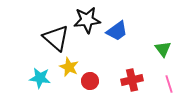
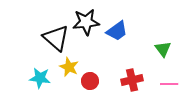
black star: moved 1 px left, 2 px down
pink line: rotated 72 degrees counterclockwise
